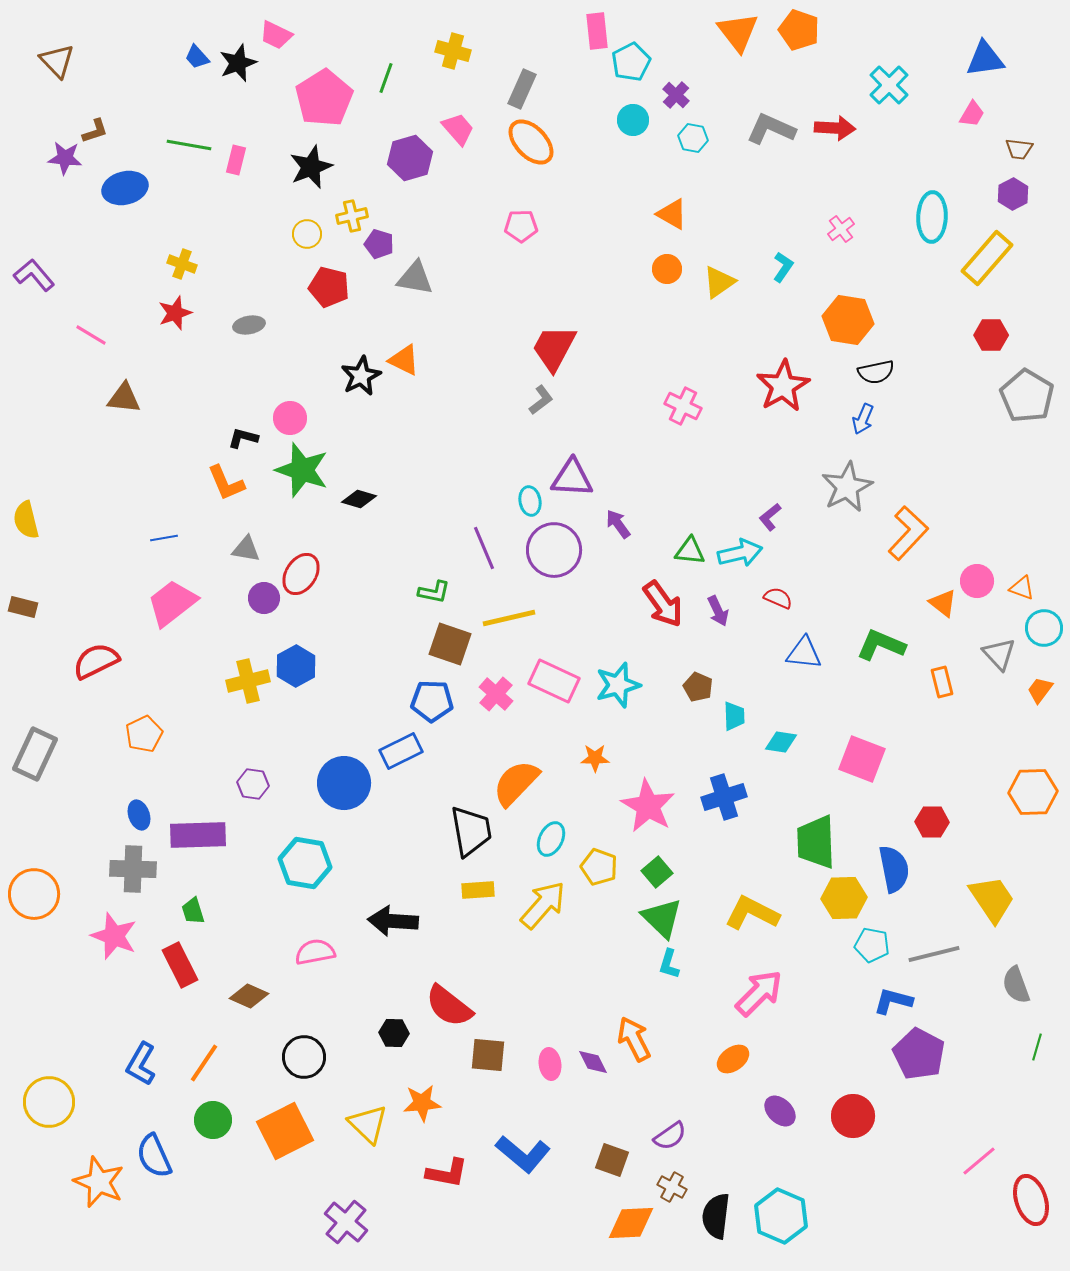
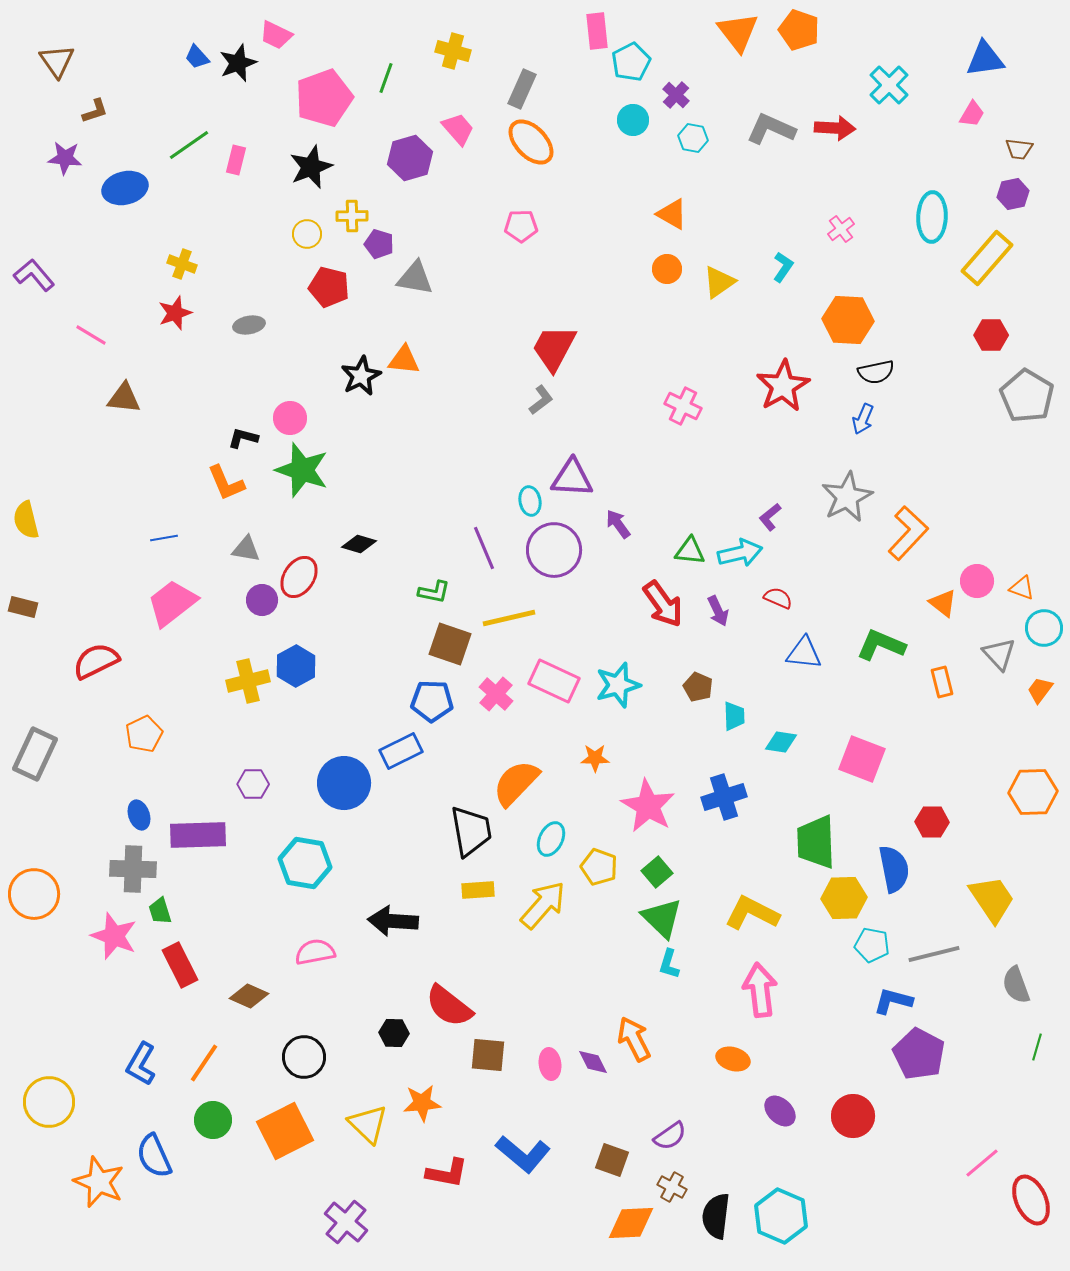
brown triangle at (57, 61): rotated 9 degrees clockwise
pink pentagon at (324, 98): rotated 12 degrees clockwise
brown L-shape at (95, 131): moved 20 px up
green line at (189, 145): rotated 45 degrees counterclockwise
purple hexagon at (1013, 194): rotated 16 degrees clockwise
yellow cross at (352, 216): rotated 12 degrees clockwise
orange hexagon at (848, 320): rotated 6 degrees counterclockwise
orange triangle at (404, 360): rotated 20 degrees counterclockwise
gray star at (847, 487): moved 10 px down
black diamond at (359, 499): moved 45 px down
red ellipse at (301, 574): moved 2 px left, 3 px down
purple circle at (264, 598): moved 2 px left, 2 px down
purple hexagon at (253, 784): rotated 8 degrees counterclockwise
green trapezoid at (193, 911): moved 33 px left
pink arrow at (759, 993): moved 1 px right, 3 px up; rotated 52 degrees counterclockwise
orange ellipse at (733, 1059): rotated 52 degrees clockwise
pink line at (979, 1161): moved 3 px right, 2 px down
red ellipse at (1031, 1200): rotated 6 degrees counterclockwise
